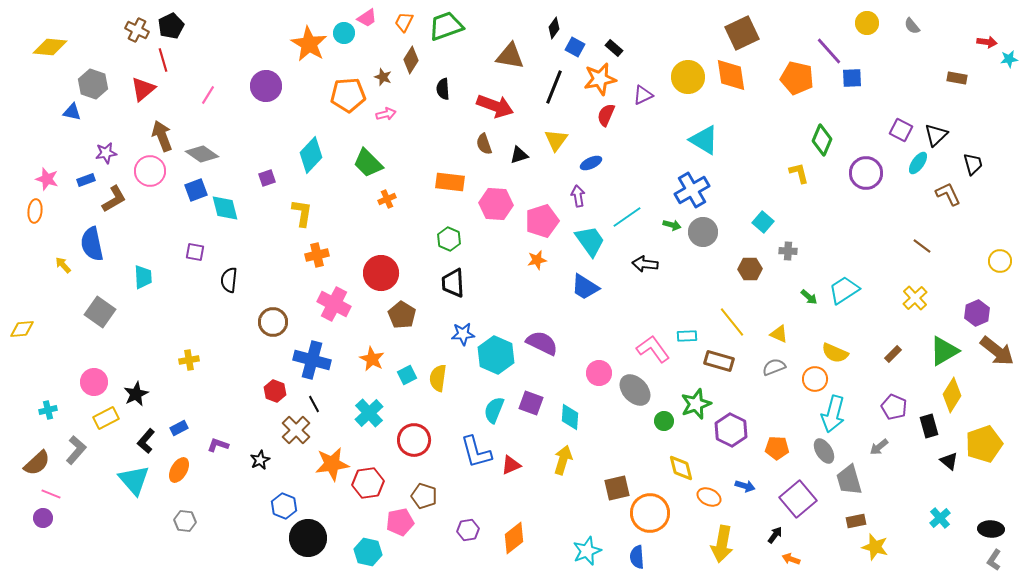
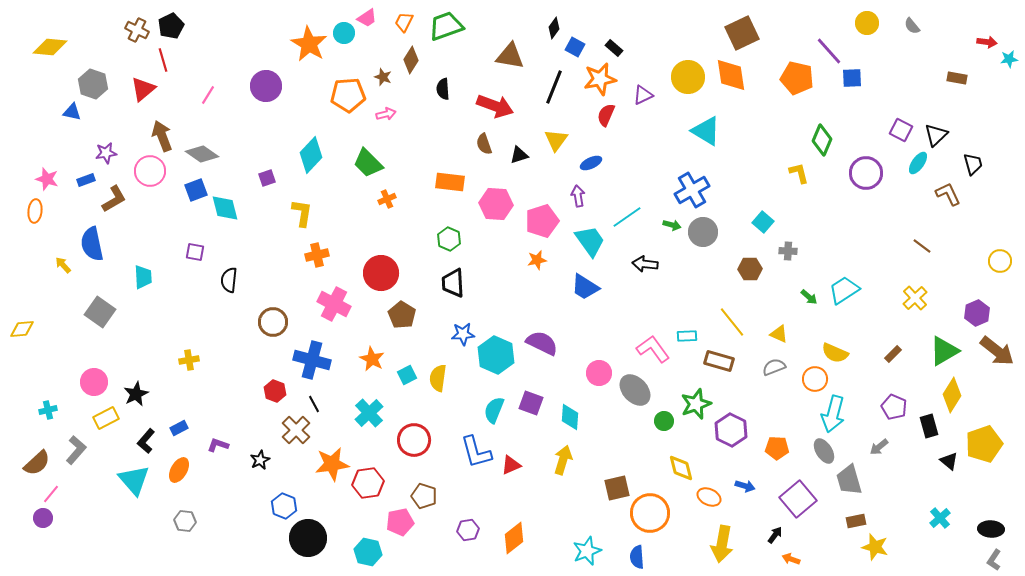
cyan triangle at (704, 140): moved 2 px right, 9 px up
pink line at (51, 494): rotated 72 degrees counterclockwise
